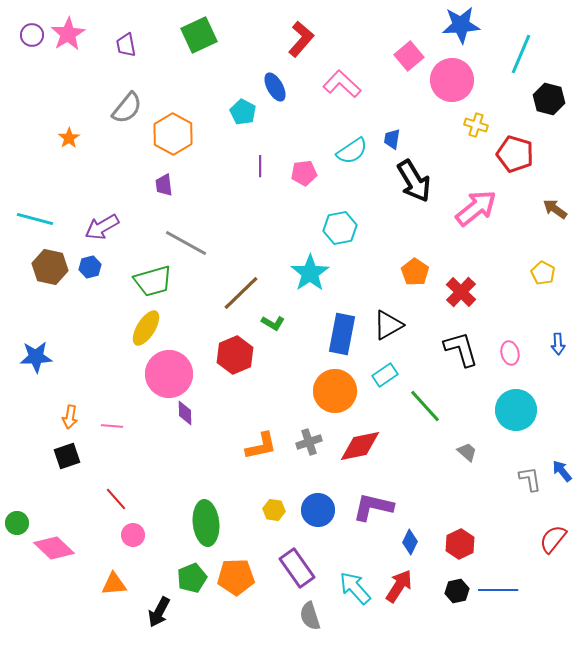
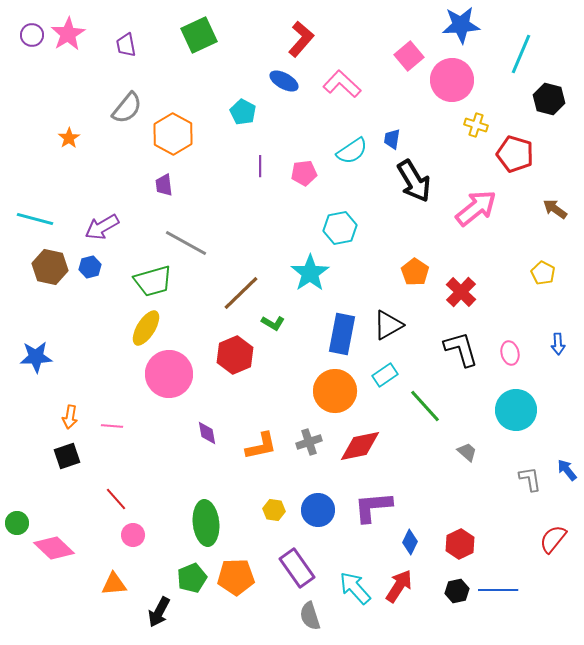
blue ellipse at (275, 87): moved 9 px right, 6 px up; rotated 32 degrees counterclockwise
purple diamond at (185, 413): moved 22 px right, 20 px down; rotated 10 degrees counterclockwise
blue arrow at (562, 471): moved 5 px right, 1 px up
purple L-shape at (373, 507): rotated 18 degrees counterclockwise
